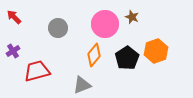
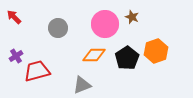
purple cross: moved 3 px right, 5 px down
orange diamond: rotated 50 degrees clockwise
